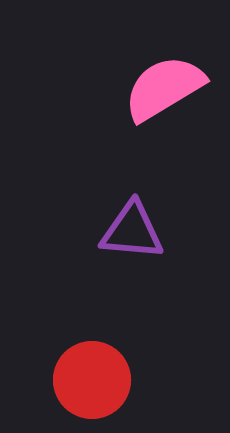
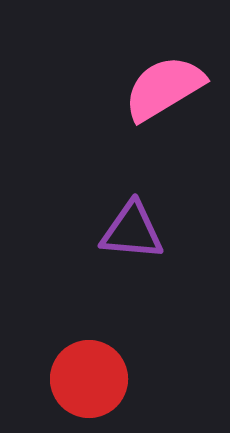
red circle: moved 3 px left, 1 px up
